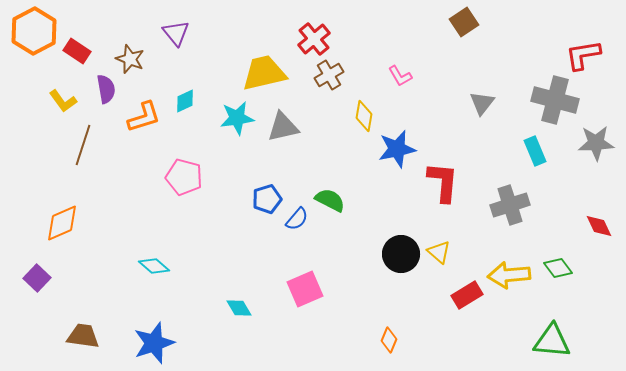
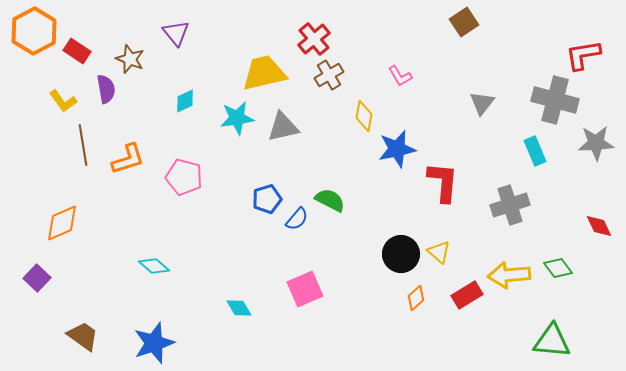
orange L-shape at (144, 117): moved 16 px left, 42 px down
brown line at (83, 145): rotated 27 degrees counterclockwise
brown trapezoid at (83, 336): rotated 28 degrees clockwise
orange diamond at (389, 340): moved 27 px right, 42 px up; rotated 25 degrees clockwise
